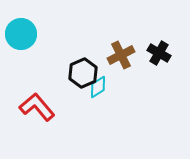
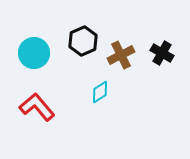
cyan circle: moved 13 px right, 19 px down
black cross: moved 3 px right
black hexagon: moved 32 px up
cyan diamond: moved 2 px right, 5 px down
